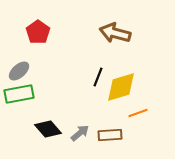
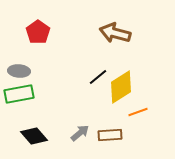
gray ellipse: rotated 45 degrees clockwise
black line: rotated 30 degrees clockwise
yellow diamond: rotated 16 degrees counterclockwise
orange line: moved 1 px up
black diamond: moved 14 px left, 7 px down
